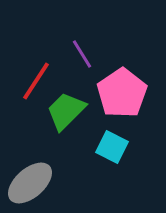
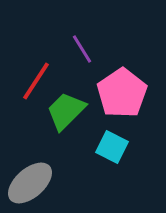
purple line: moved 5 px up
